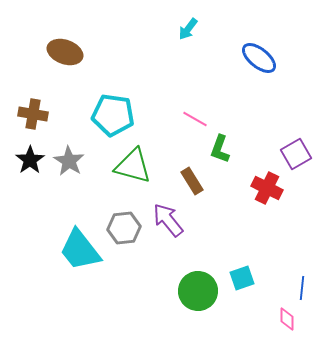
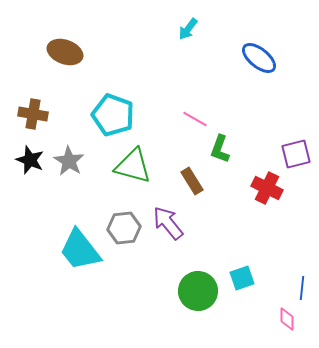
cyan pentagon: rotated 12 degrees clockwise
purple square: rotated 16 degrees clockwise
black star: rotated 16 degrees counterclockwise
purple arrow: moved 3 px down
